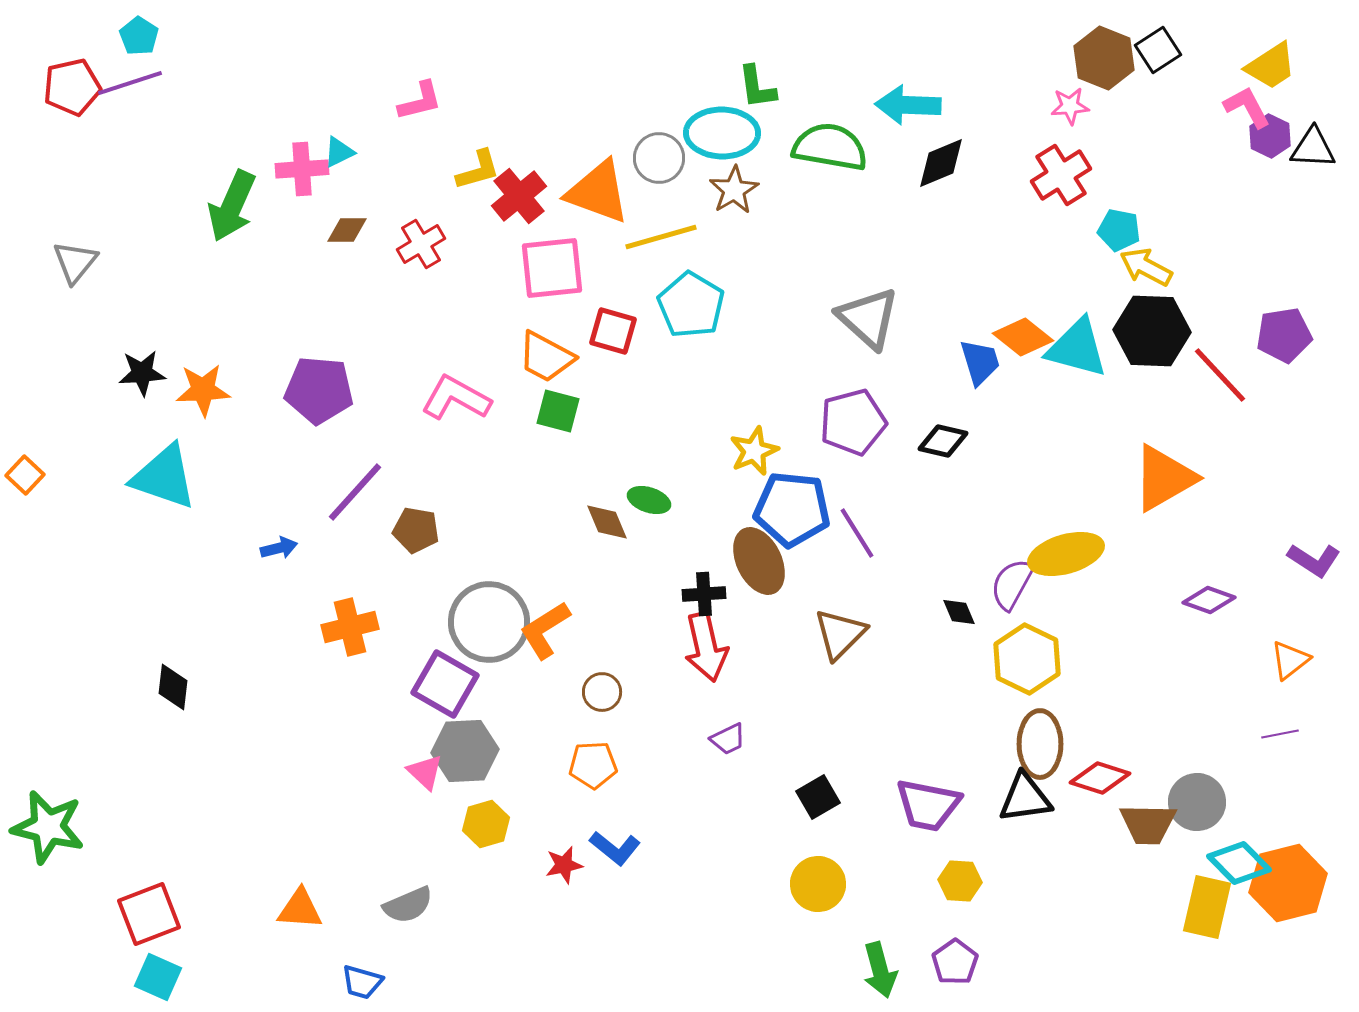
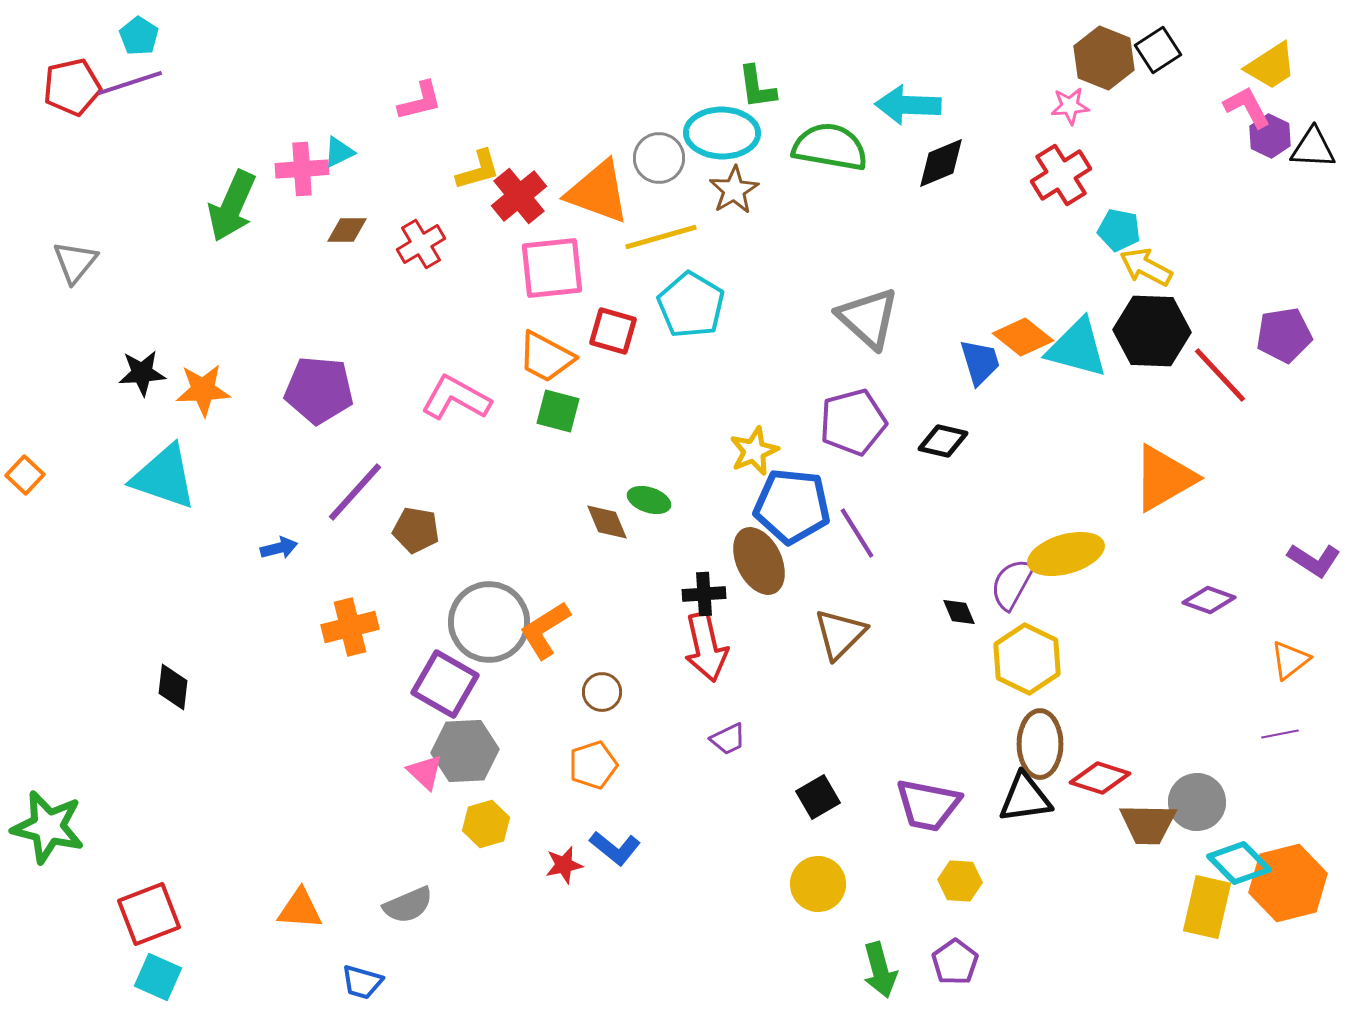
blue pentagon at (792, 509): moved 3 px up
orange pentagon at (593, 765): rotated 15 degrees counterclockwise
